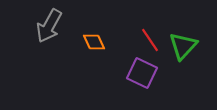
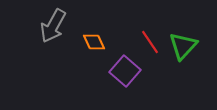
gray arrow: moved 4 px right
red line: moved 2 px down
purple square: moved 17 px left, 2 px up; rotated 16 degrees clockwise
